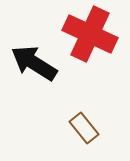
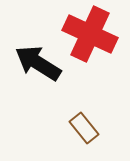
black arrow: moved 4 px right
